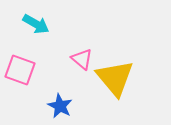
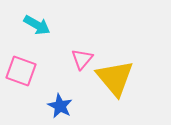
cyan arrow: moved 1 px right, 1 px down
pink triangle: rotated 30 degrees clockwise
pink square: moved 1 px right, 1 px down
